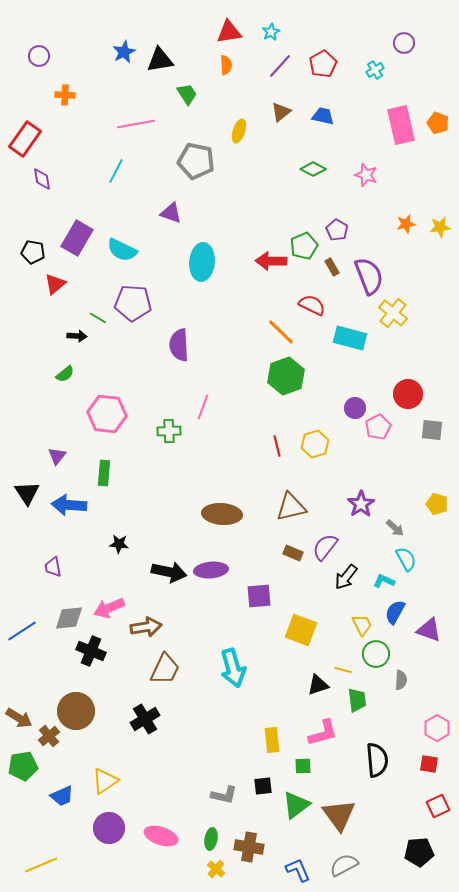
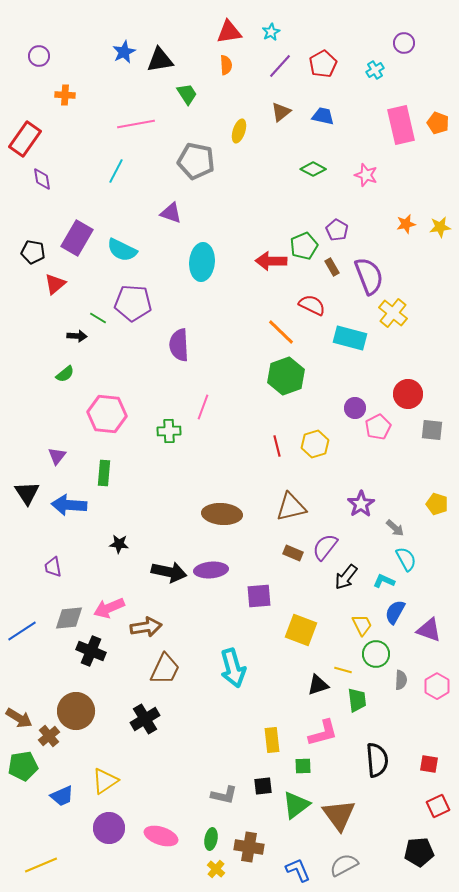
pink hexagon at (437, 728): moved 42 px up
